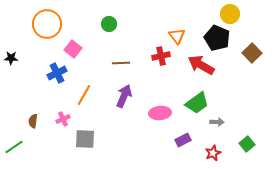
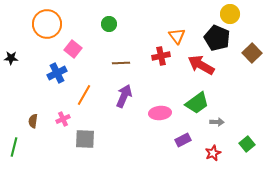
green line: rotated 42 degrees counterclockwise
